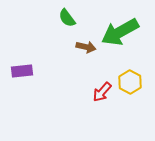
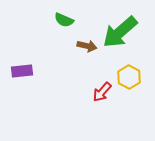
green semicircle: moved 3 px left, 2 px down; rotated 30 degrees counterclockwise
green arrow: rotated 12 degrees counterclockwise
brown arrow: moved 1 px right, 1 px up
yellow hexagon: moved 1 px left, 5 px up
